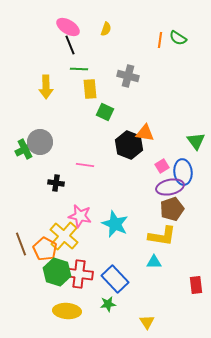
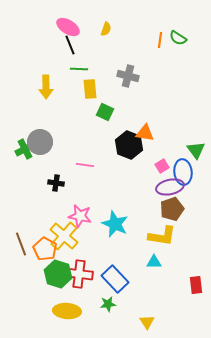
green triangle: moved 9 px down
green hexagon: moved 1 px right, 2 px down
